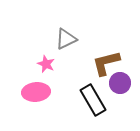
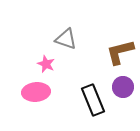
gray triangle: rotated 45 degrees clockwise
brown L-shape: moved 14 px right, 11 px up
purple circle: moved 3 px right, 4 px down
black rectangle: rotated 8 degrees clockwise
